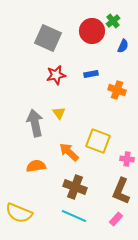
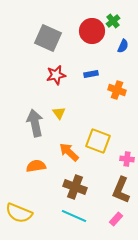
brown L-shape: moved 1 px up
